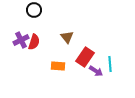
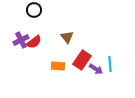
red semicircle: rotated 35 degrees clockwise
red rectangle: moved 3 px left, 3 px down
purple arrow: moved 2 px up
